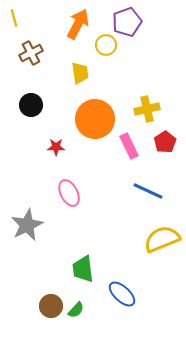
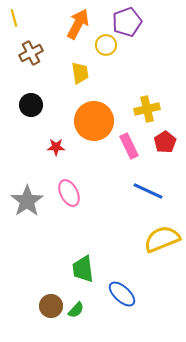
orange circle: moved 1 px left, 2 px down
gray star: moved 24 px up; rotated 8 degrees counterclockwise
